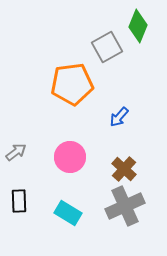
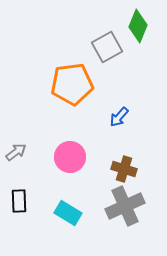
brown cross: rotated 25 degrees counterclockwise
